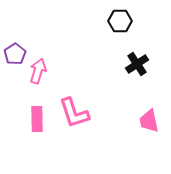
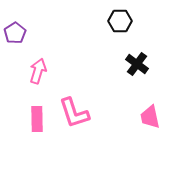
purple pentagon: moved 21 px up
black cross: rotated 20 degrees counterclockwise
pink trapezoid: moved 1 px right, 4 px up
